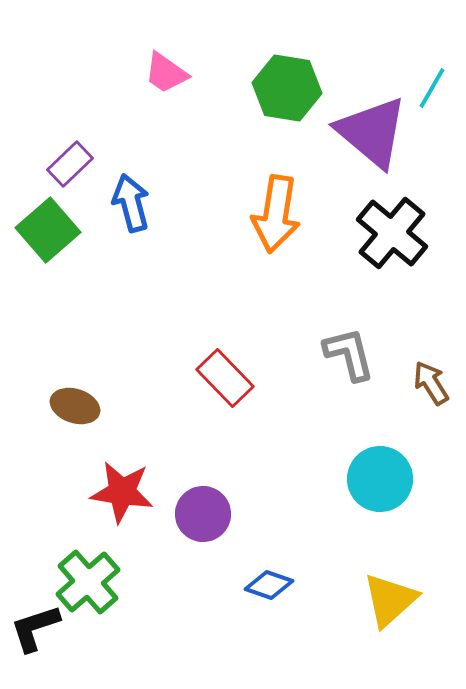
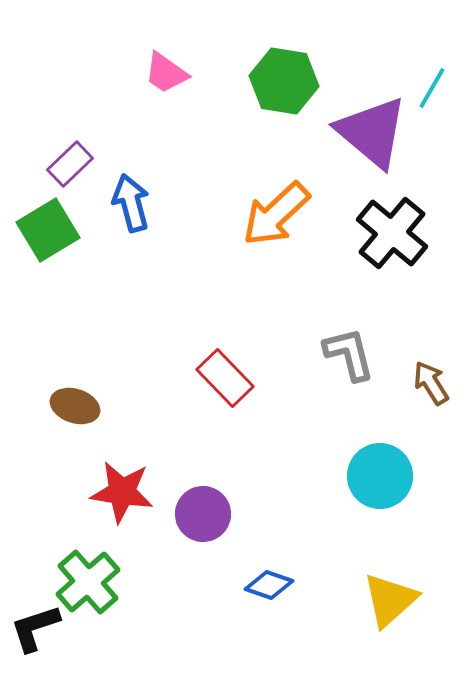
green hexagon: moved 3 px left, 7 px up
orange arrow: rotated 38 degrees clockwise
green square: rotated 10 degrees clockwise
cyan circle: moved 3 px up
